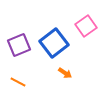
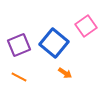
blue square: rotated 12 degrees counterclockwise
orange line: moved 1 px right, 5 px up
